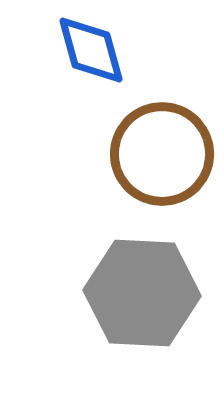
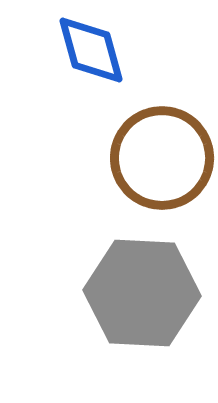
brown circle: moved 4 px down
